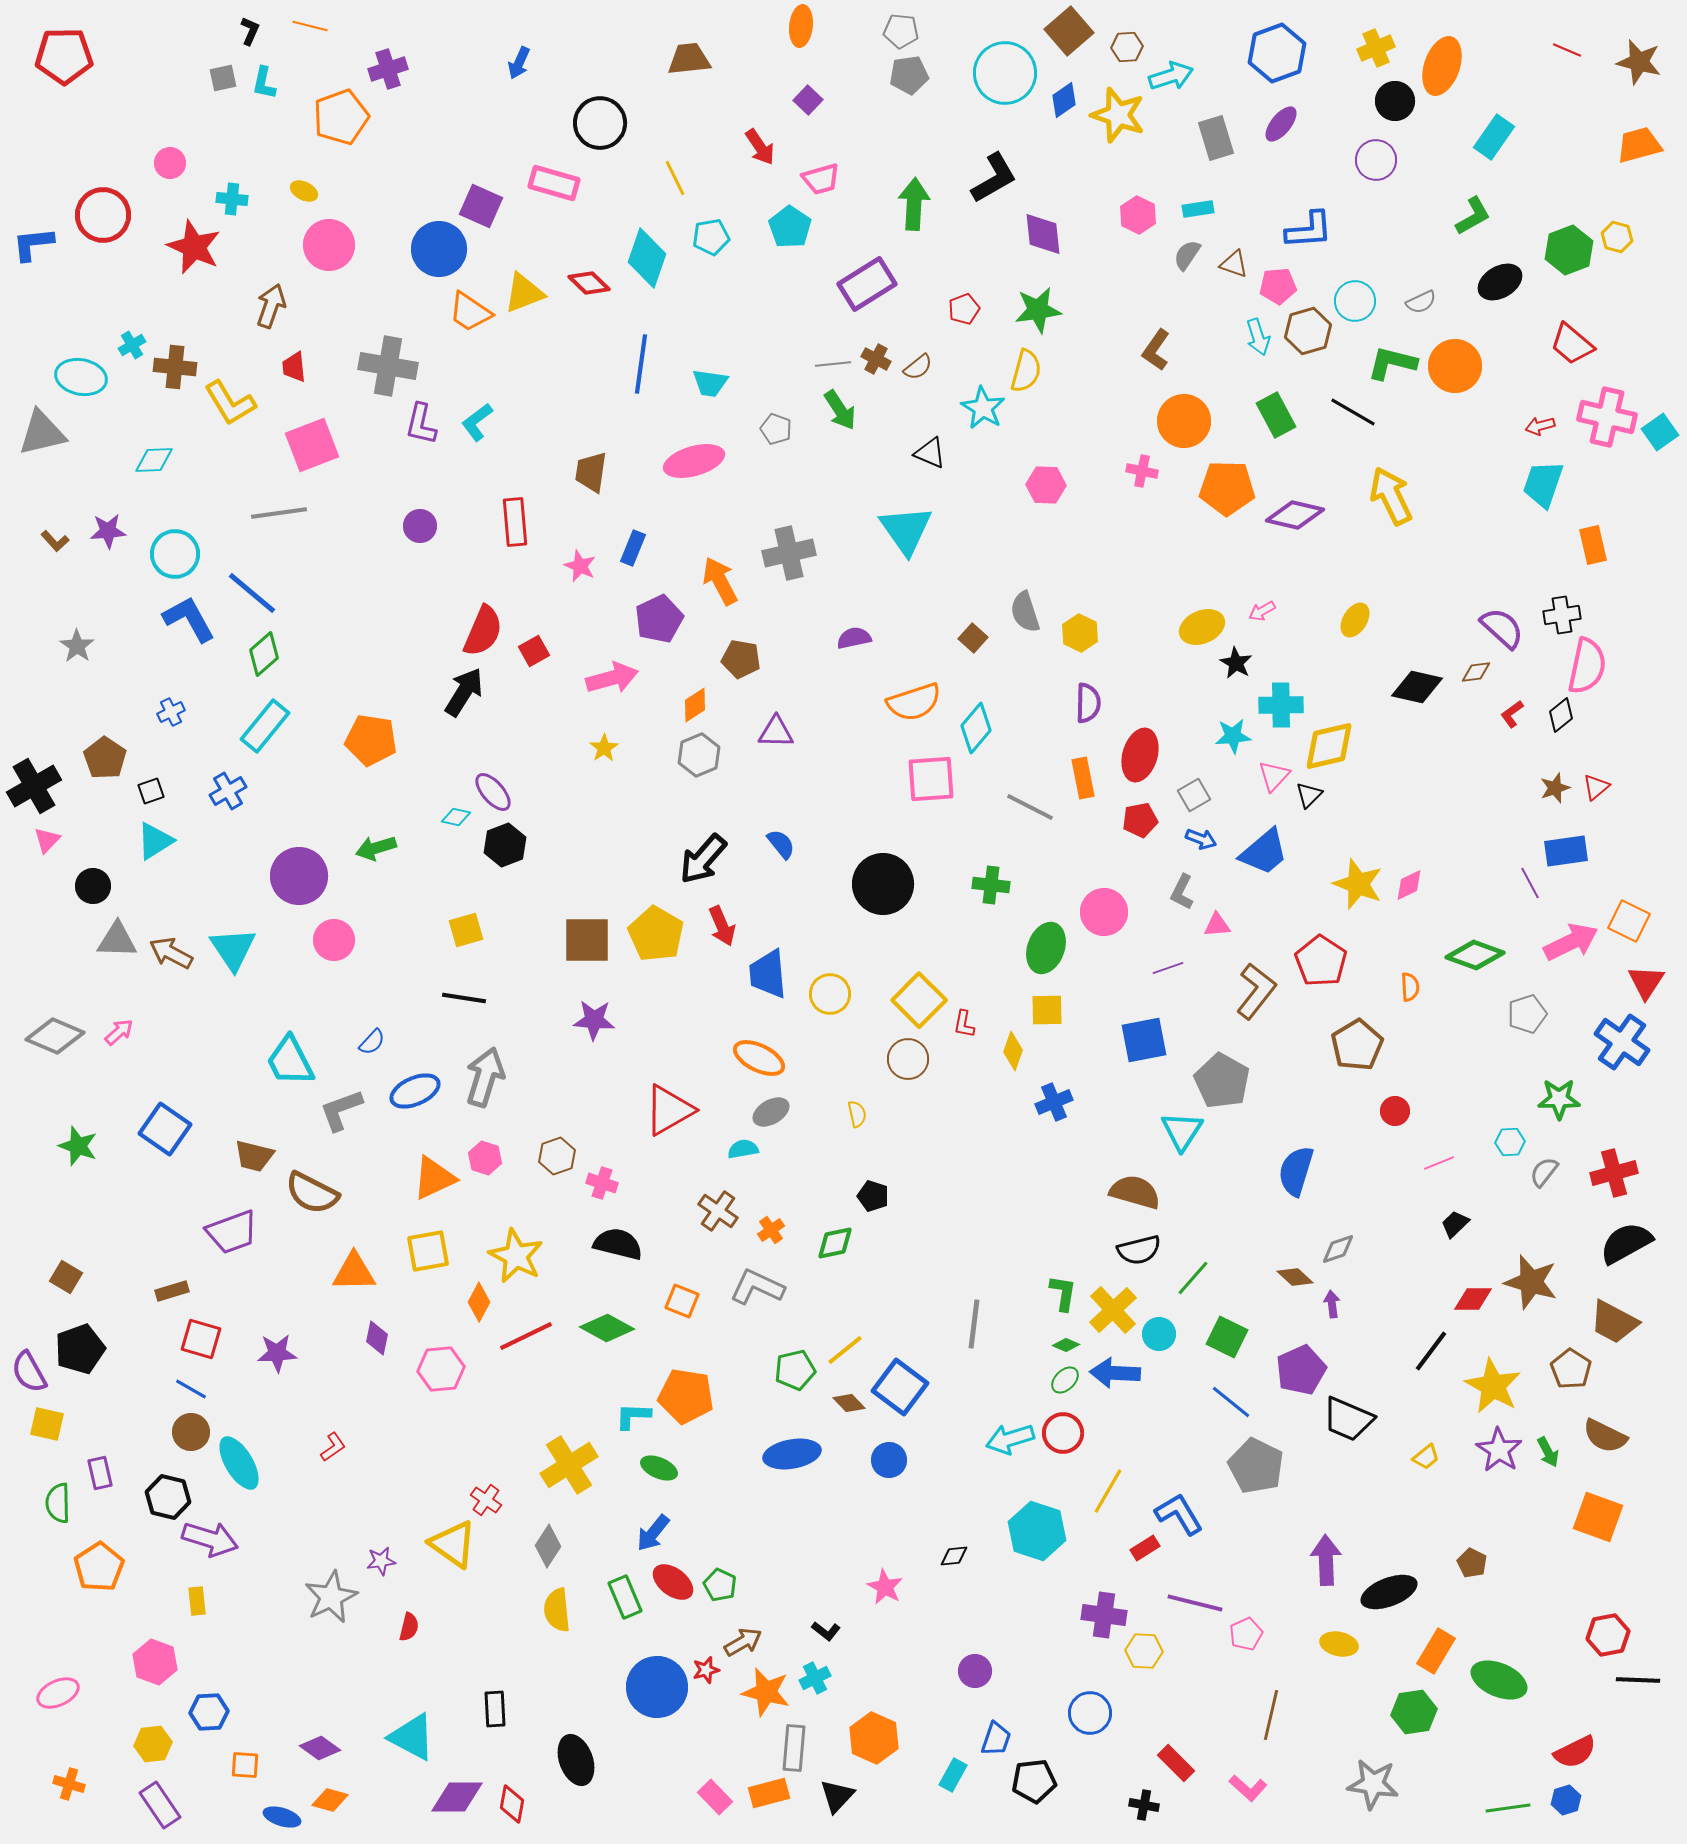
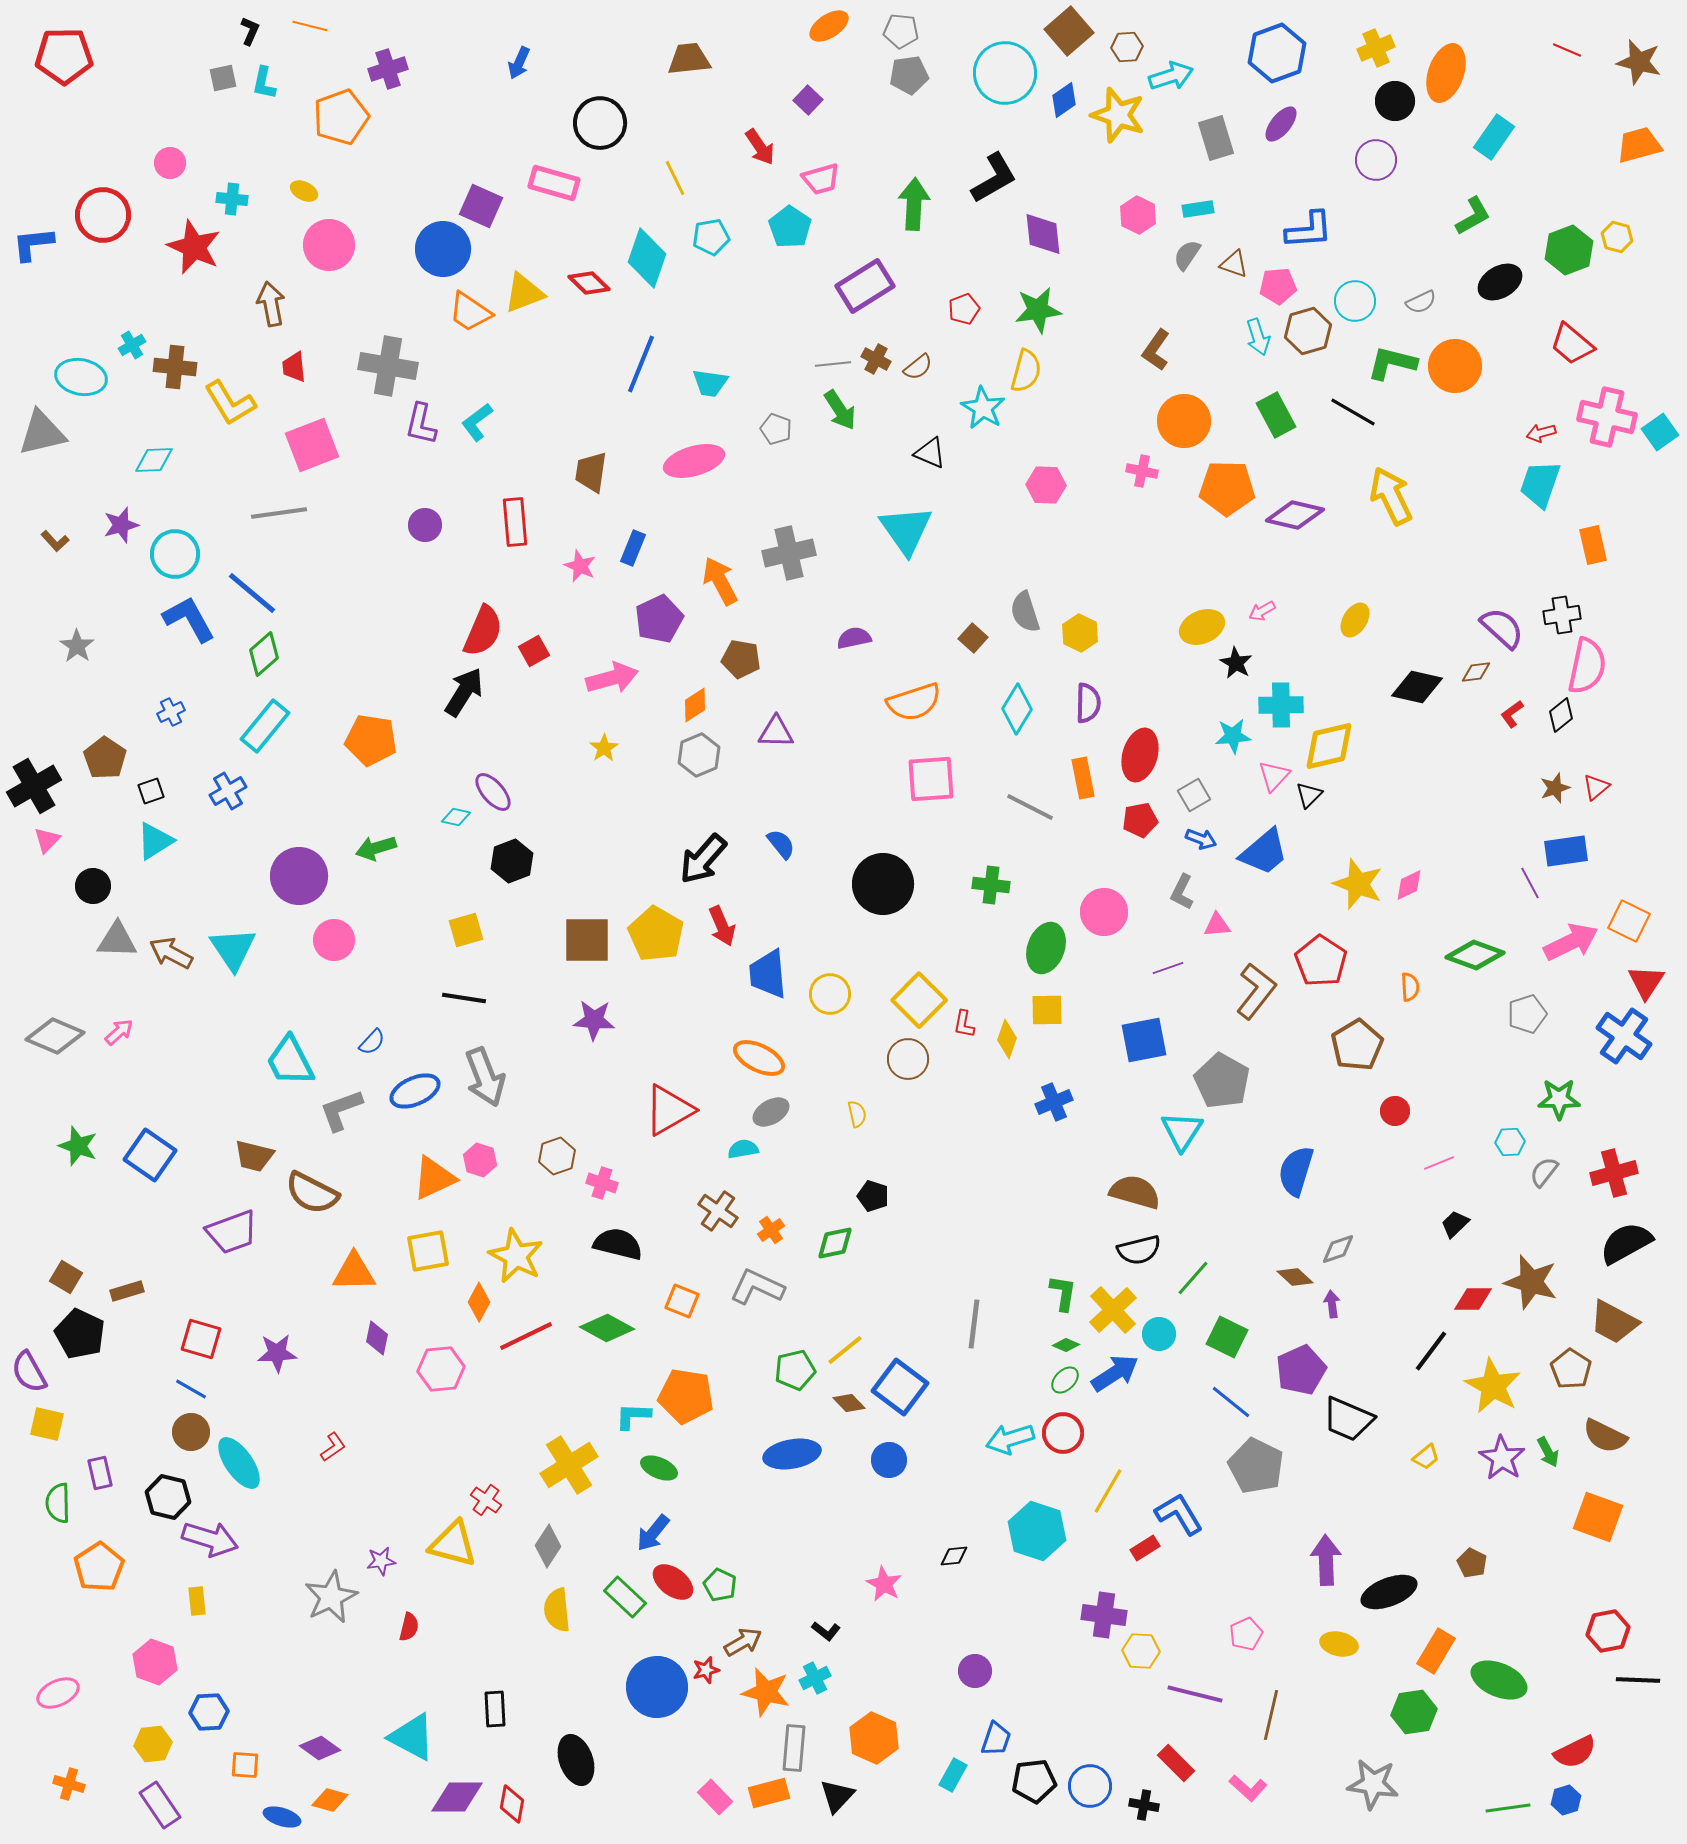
orange ellipse at (801, 26): moved 28 px right; rotated 51 degrees clockwise
orange ellipse at (1442, 66): moved 4 px right, 7 px down
blue circle at (439, 249): moved 4 px right
purple rectangle at (867, 284): moved 2 px left, 2 px down
brown arrow at (271, 306): moved 2 px up; rotated 30 degrees counterclockwise
blue line at (641, 364): rotated 14 degrees clockwise
red arrow at (1540, 426): moved 1 px right, 7 px down
cyan trapezoid at (1543, 484): moved 3 px left
purple circle at (420, 526): moved 5 px right, 1 px up
purple star at (108, 531): moved 13 px right, 6 px up; rotated 12 degrees counterclockwise
cyan diamond at (976, 728): moved 41 px right, 19 px up; rotated 9 degrees counterclockwise
black hexagon at (505, 845): moved 7 px right, 16 px down
blue cross at (1622, 1042): moved 2 px right, 6 px up
yellow diamond at (1013, 1051): moved 6 px left, 12 px up
gray arrow at (485, 1077): rotated 142 degrees clockwise
blue square at (165, 1129): moved 15 px left, 26 px down
pink hexagon at (485, 1158): moved 5 px left, 2 px down
brown rectangle at (172, 1291): moved 45 px left
black pentagon at (80, 1349): moved 15 px up; rotated 27 degrees counterclockwise
blue arrow at (1115, 1373): rotated 144 degrees clockwise
purple star at (1499, 1450): moved 3 px right, 8 px down
cyan ellipse at (239, 1463): rotated 4 degrees counterclockwise
yellow triangle at (453, 1544): rotated 20 degrees counterclockwise
pink star at (885, 1587): moved 1 px left, 3 px up
green rectangle at (625, 1597): rotated 24 degrees counterclockwise
purple line at (1195, 1603): moved 91 px down
red hexagon at (1608, 1635): moved 4 px up
yellow hexagon at (1144, 1651): moved 3 px left
blue circle at (1090, 1713): moved 73 px down
